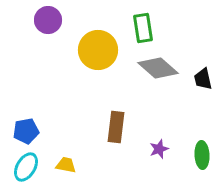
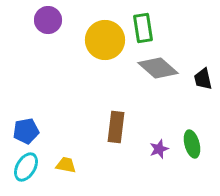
yellow circle: moved 7 px right, 10 px up
green ellipse: moved 10 px left, 11 px up; rotated 12 degrees counterclockwise
